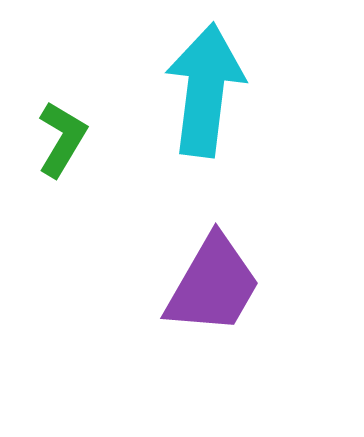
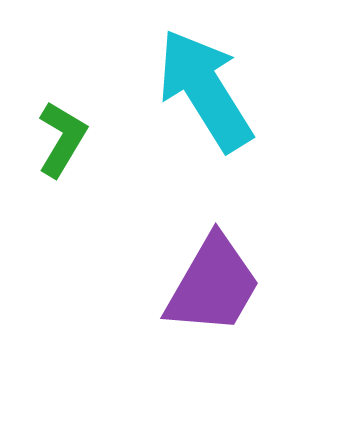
cyan arrow: rotated 39 degrees counterclockwise
